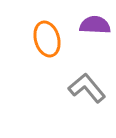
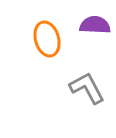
gray L-shape: rotated 12 degrees clockwise
